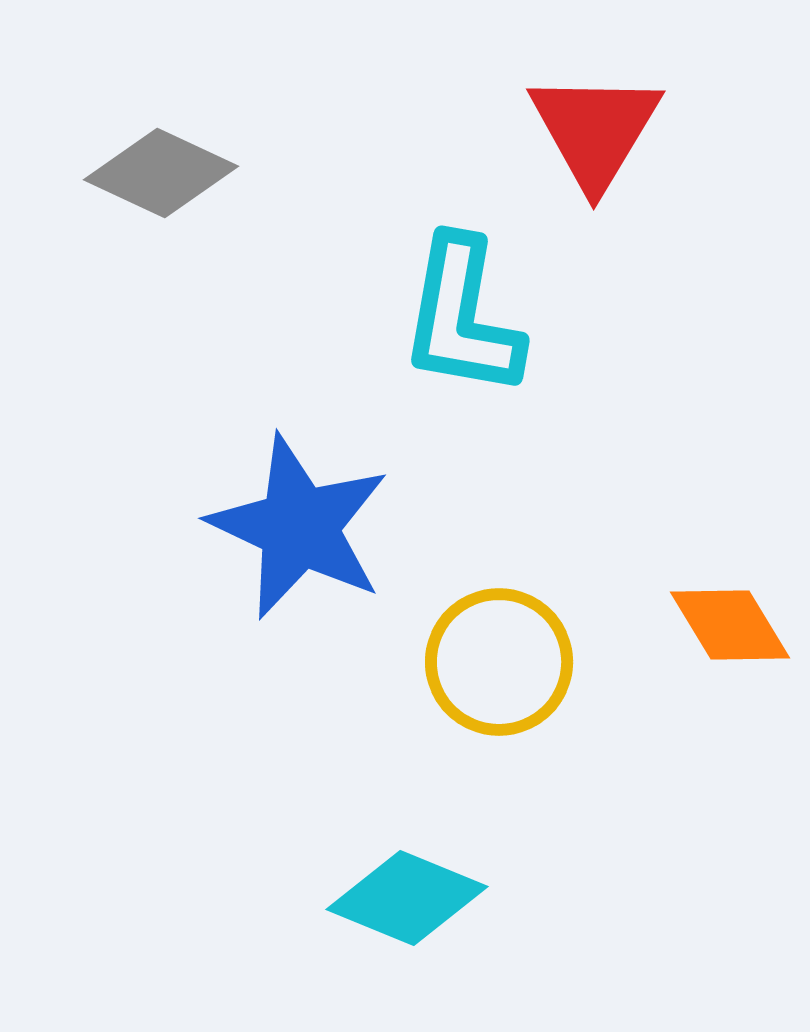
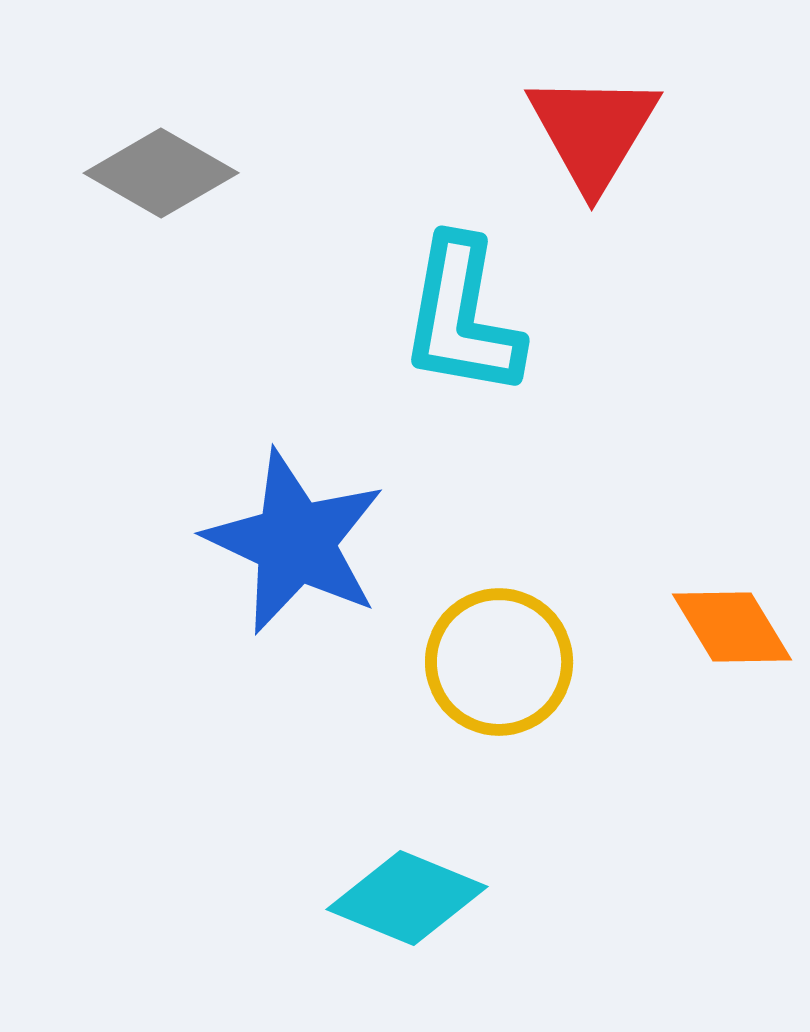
red triangle: moved 2 px left, 1 px down
gray diamond: rotated 5 degrees clockwise
blue star: moved 4 px left, 15 px down
orange diamond: moved 2 px right, 2 px down
